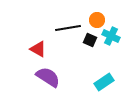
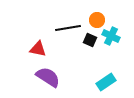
red triangle: rotated 18 degrees counterclockwise
cyan rectangle: moved 2 px right
